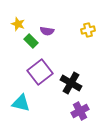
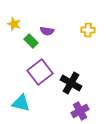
yellow star: moved 4 px left
yellow cross: rotated 16 degrees clockwise
